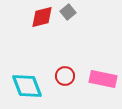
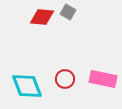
gray square: rotated 21 degrees counterclockwise
red diamond: rotated 20 degrees clockwise
red circle: moved 3 px down
